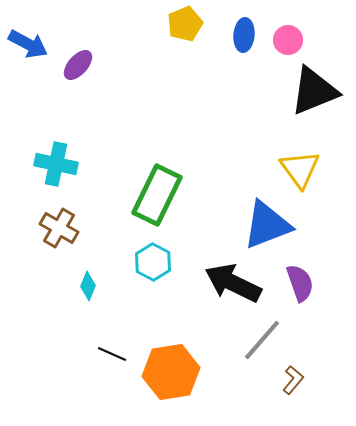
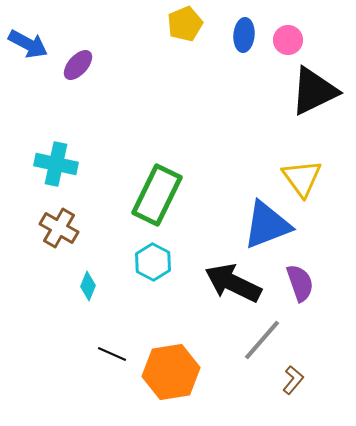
black triangle: rotated 4 degrees counterclockwise
yellow triangle: moved 2 px right, 9 px down
